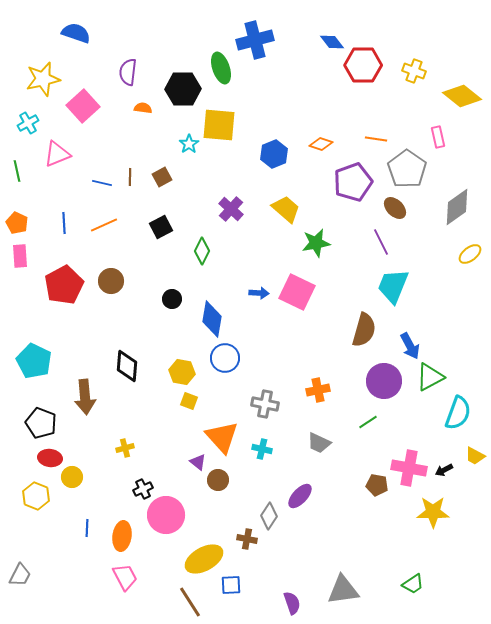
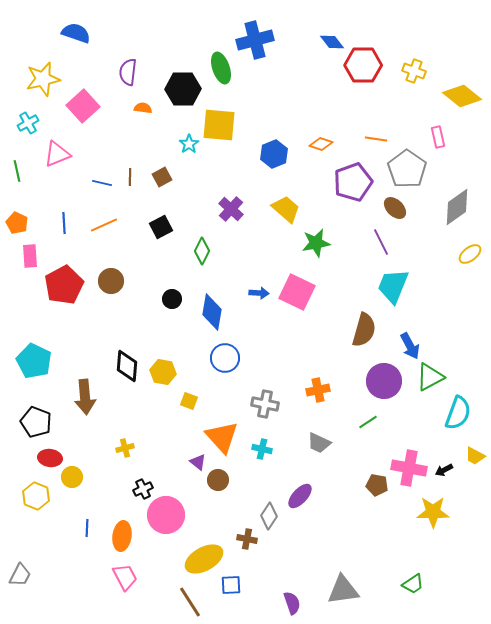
pink rectangle at (20, 256): moved 10 px right
blue diamond at (212, 319): moved 7 px up
yellow hexagon at (182, 372): moved 19 px left
black pentagon at (41, 423): moved 5 px left, 1 px up
